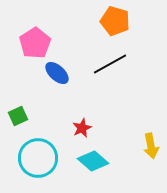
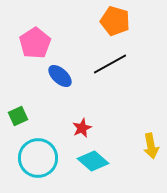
blue ellipse: moved 3 px right, 3 px down
